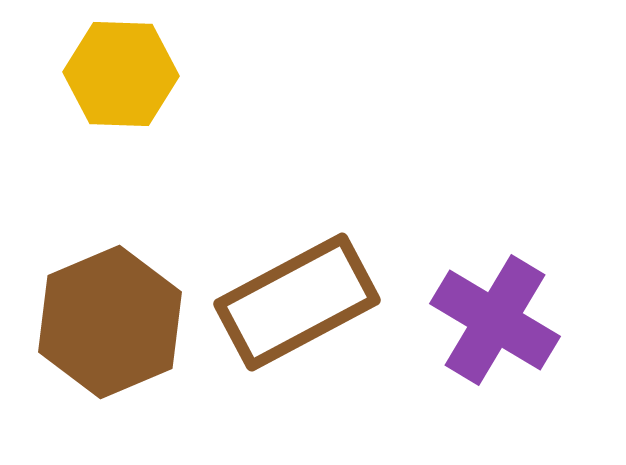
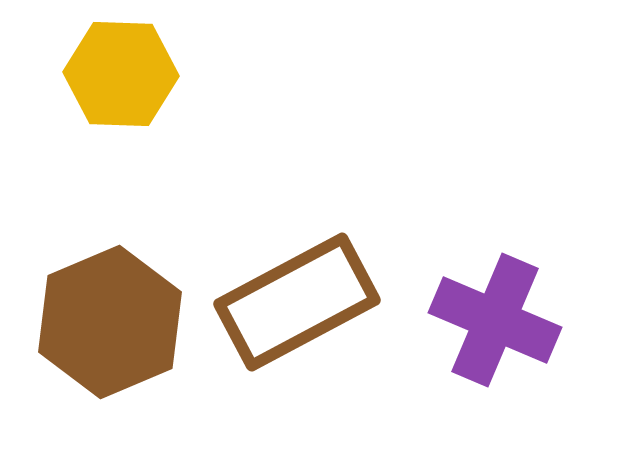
purple cross: rotated 8 degrees counterclockwise
